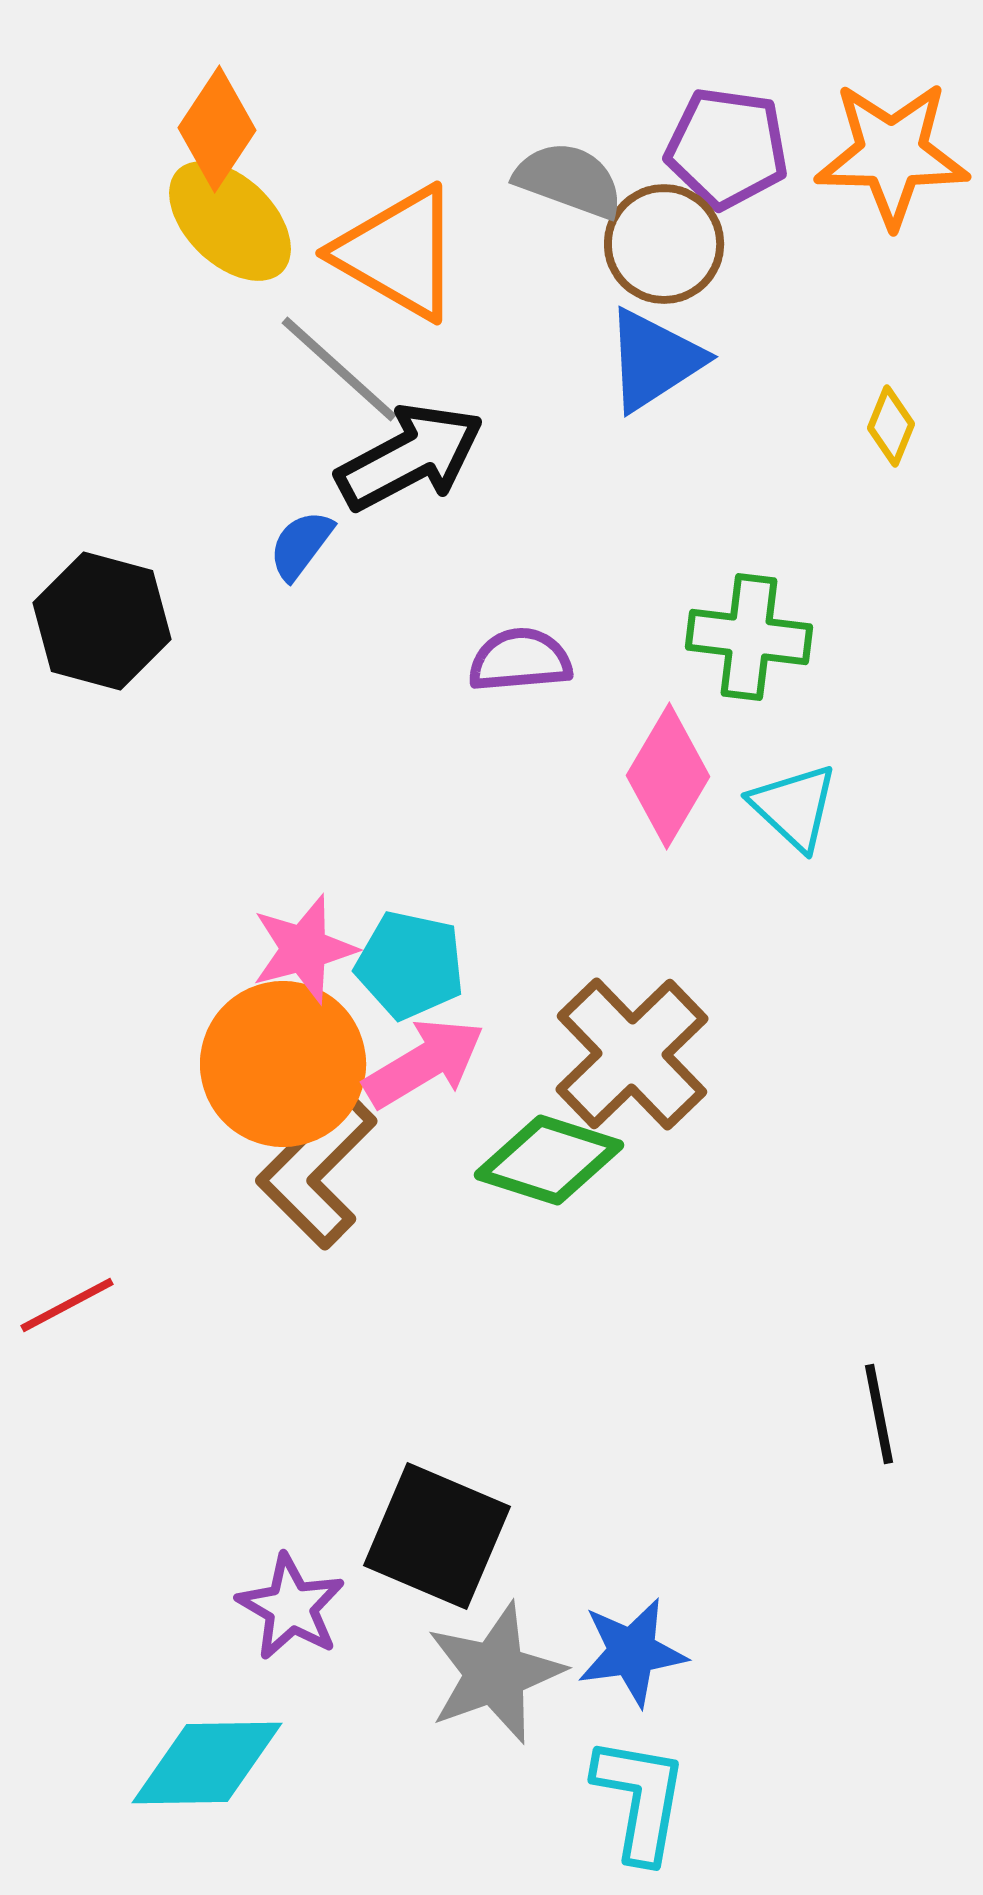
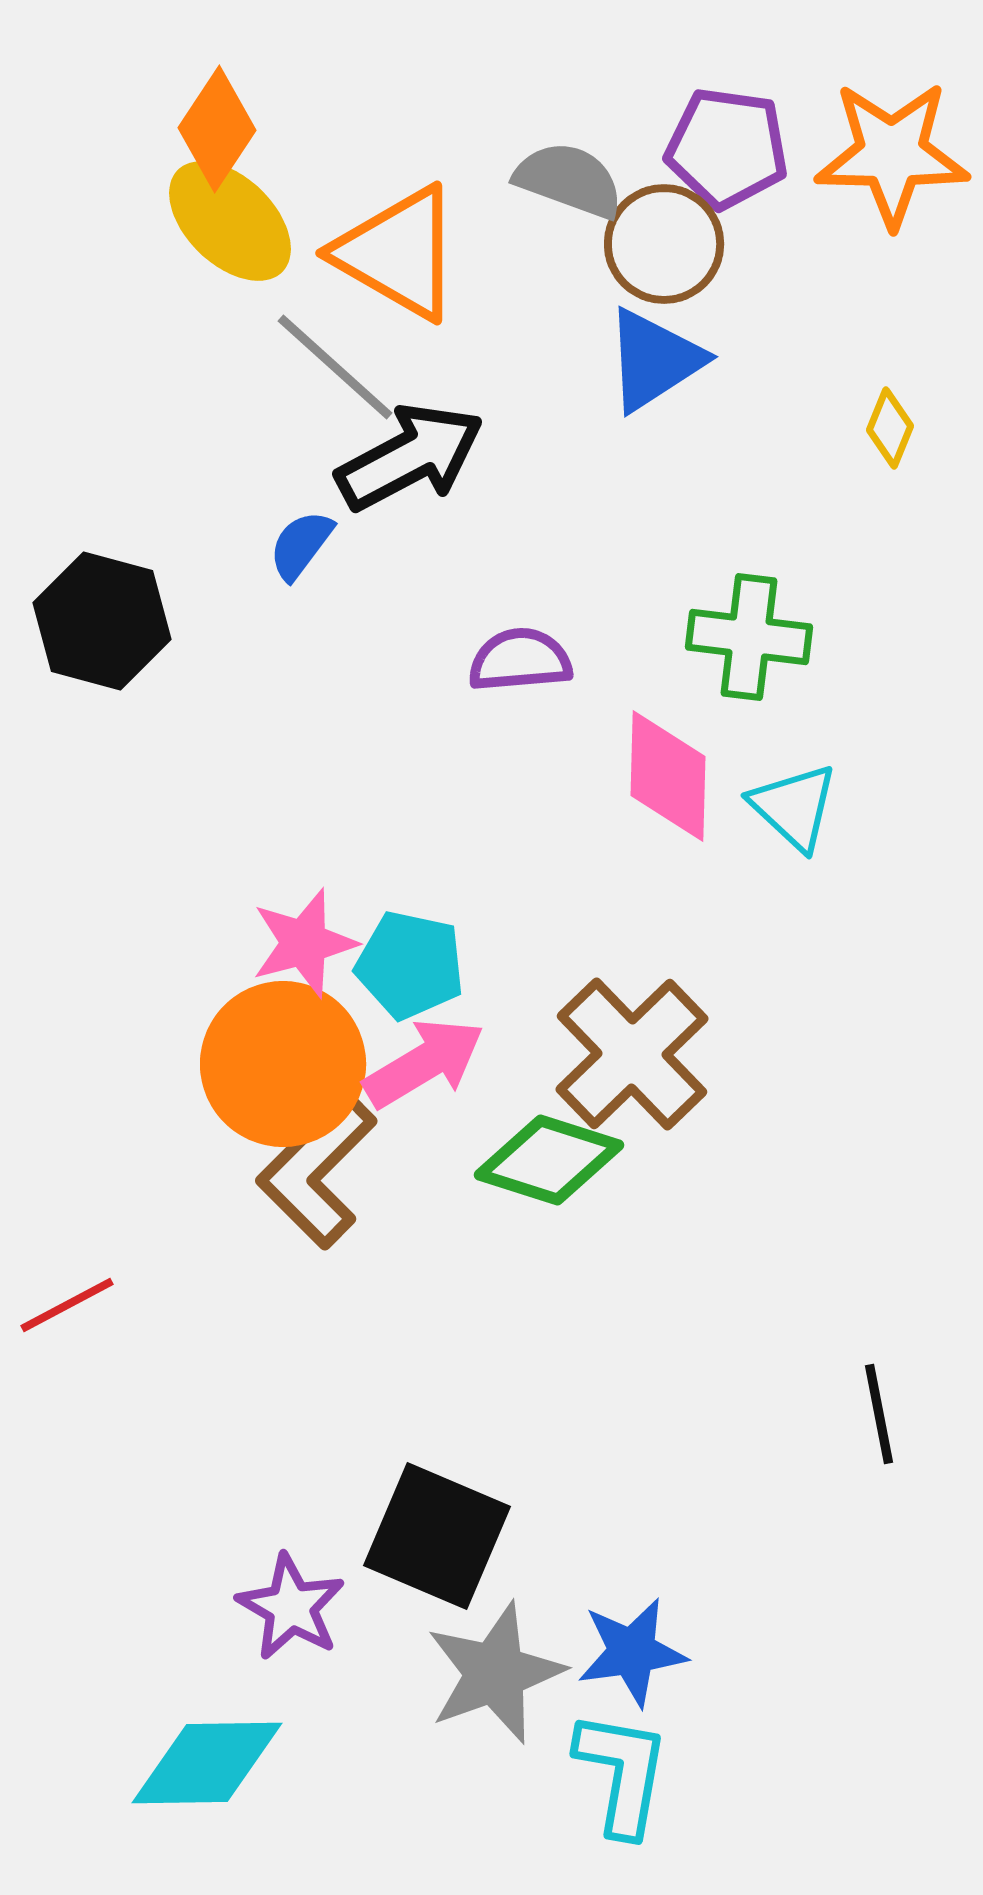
gray line: moved 4 px left, 2 px up
yellow diamond: moved 1 px left, 2 px down
pink diamond: rotated 29 degrees counterclockwise
pink star: moved 6 px up
cyan L-shape: moved 18 px left, 26 px up
